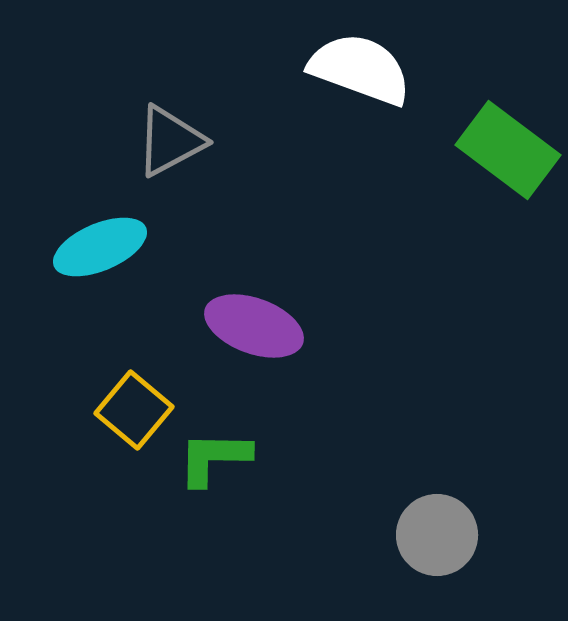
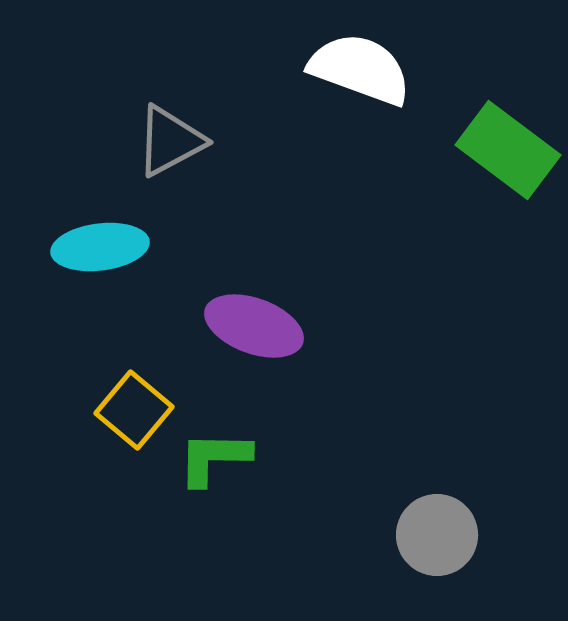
cyan ellipse: rotated 16 degrees clockwise
